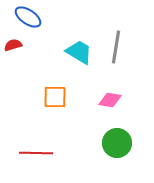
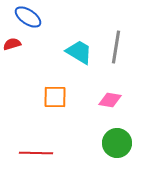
red semicircle: moved 1 px left, 1 px up
